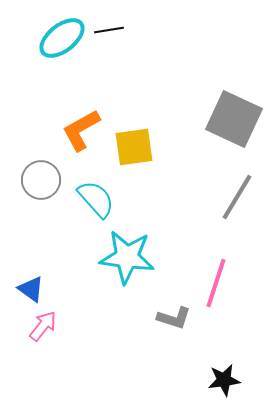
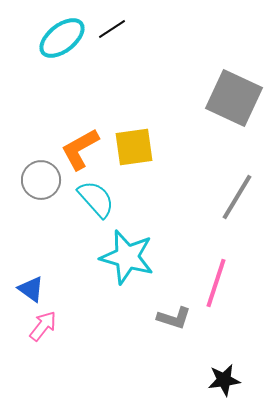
black line: moved 3 px right, 1 px up; rotated 24 degrees counterclockwise
gray square: moved 21 px up
orange L-shape: moved 1 px left, 19 px down
cyan star: rotated 8 degrees clockwise
